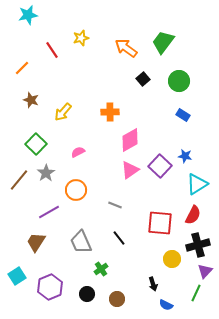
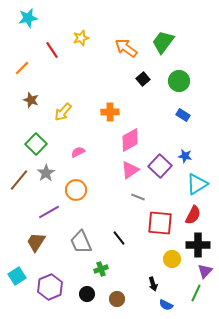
cyan star: moved 3 px down
gray line: moved 23 px right, 8 px up
black cross: rotated 15 degrees clockwise
green cross: rotated 16 degrees clockwise
